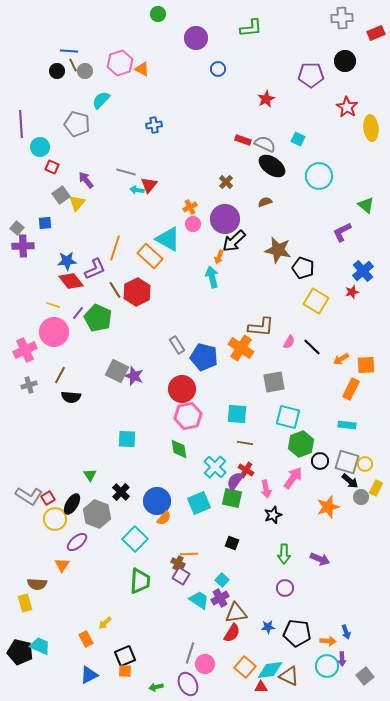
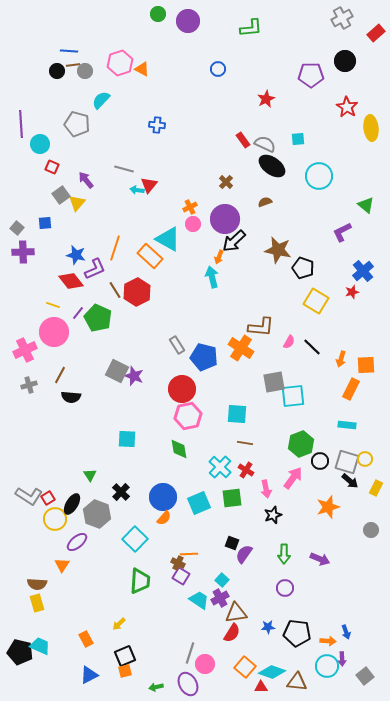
gray cross at (342, 18): rotated 25 degrees counterclockwise
red rectangle at (376, 33): rotated 18 degrees counterclockwise
purple circle at (196, 38): moved 8 px left, 17 px up
brown line at (73, 65): rotated 72 degrees counterclockwise
blue cross at (154, 125): moved 3 px right; rotated 14 degrees clockwise
cyan square at (298, 139): rotated 32 degrees counterclockwise
red rectangle at (243, 140): rotated 35 degrees clockwise
cyan circle at (40, 147): moved 3 px up
gray line at (126, 172): moved 2 px left, 3 px up
purple cross at (23, 246): moved 6 px down
blue star at (67, 261): moved 9 px right, 6 px up; rotated 18 degrees clockwise
orange arrow at (341, 359): rotated 42 degrees counterclockwise
cyan square at (288, 417): moved 5 px right, 21 px up; rotated 20 degrees counterclockwise
yellow circle at (365, 464): moved 5 px up
cyan cross at (215, 467): moved 5 px right
purple semicircle at (235, 481): moved 9 px right, 73 px down
gray circle at (361, 497): moved 10 px right, 33 px down
green square at (232, 498): rotated 20 degrees counterclockwise
blue circle at (157, 501): moved 6 px right, 4 px up
yellow rectangle at (25, 603): moved 12 px right
yellow arrow at (105, 623): moved 14 px right, 1 px down
cyan diamond at (270, 670): moved 2 px right, 2 px down; rotated 28 degrees clockwise
orange square at (125, 671): rotated 16 degrees counterclockwise
brown triangle at (289, 676): moved 8 px right, 6 px down; rotated 20 degrees counterclockwise
